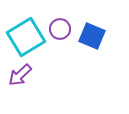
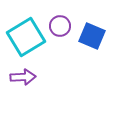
purple circle: moved 3 px up
purple arrow: moved 3 px right, 2 px down; rotated 140 degrees counterclockwise
